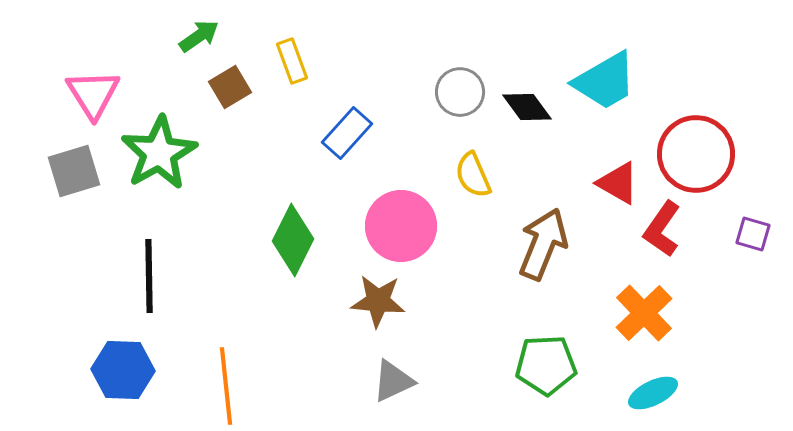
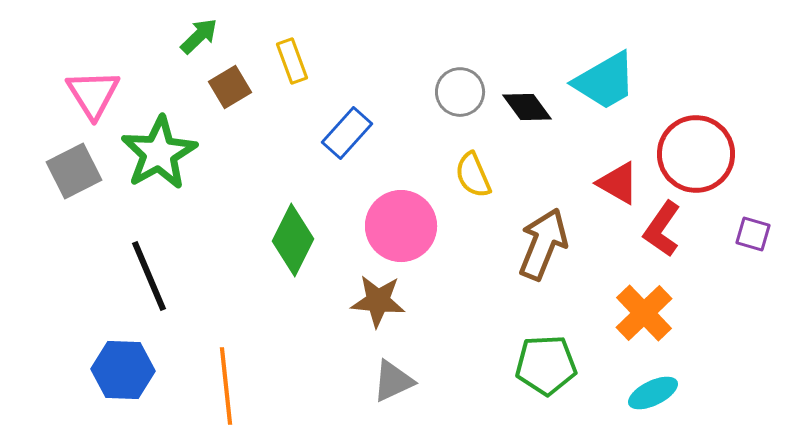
green arrow: rotated 9 degrees counterclockwise
gray square: rotated 10 degrees counterclockwise
black line: rotated 22 degrees counterclockwise
